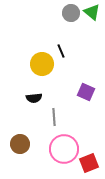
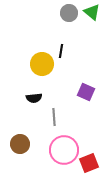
gray circle: moved 2 px left
black line: rotated 32 degrees clockwise
pink circle: moved 1 px down
